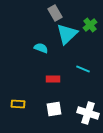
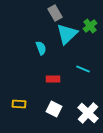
green cross: moved 1 px down
cyan semicircle: rotated 48 degrees clockwise
yellow rectangle: moved 1 px right
white square: rotated 35 degrees clockwise
white cross: rotated 25 degrees clockwise
